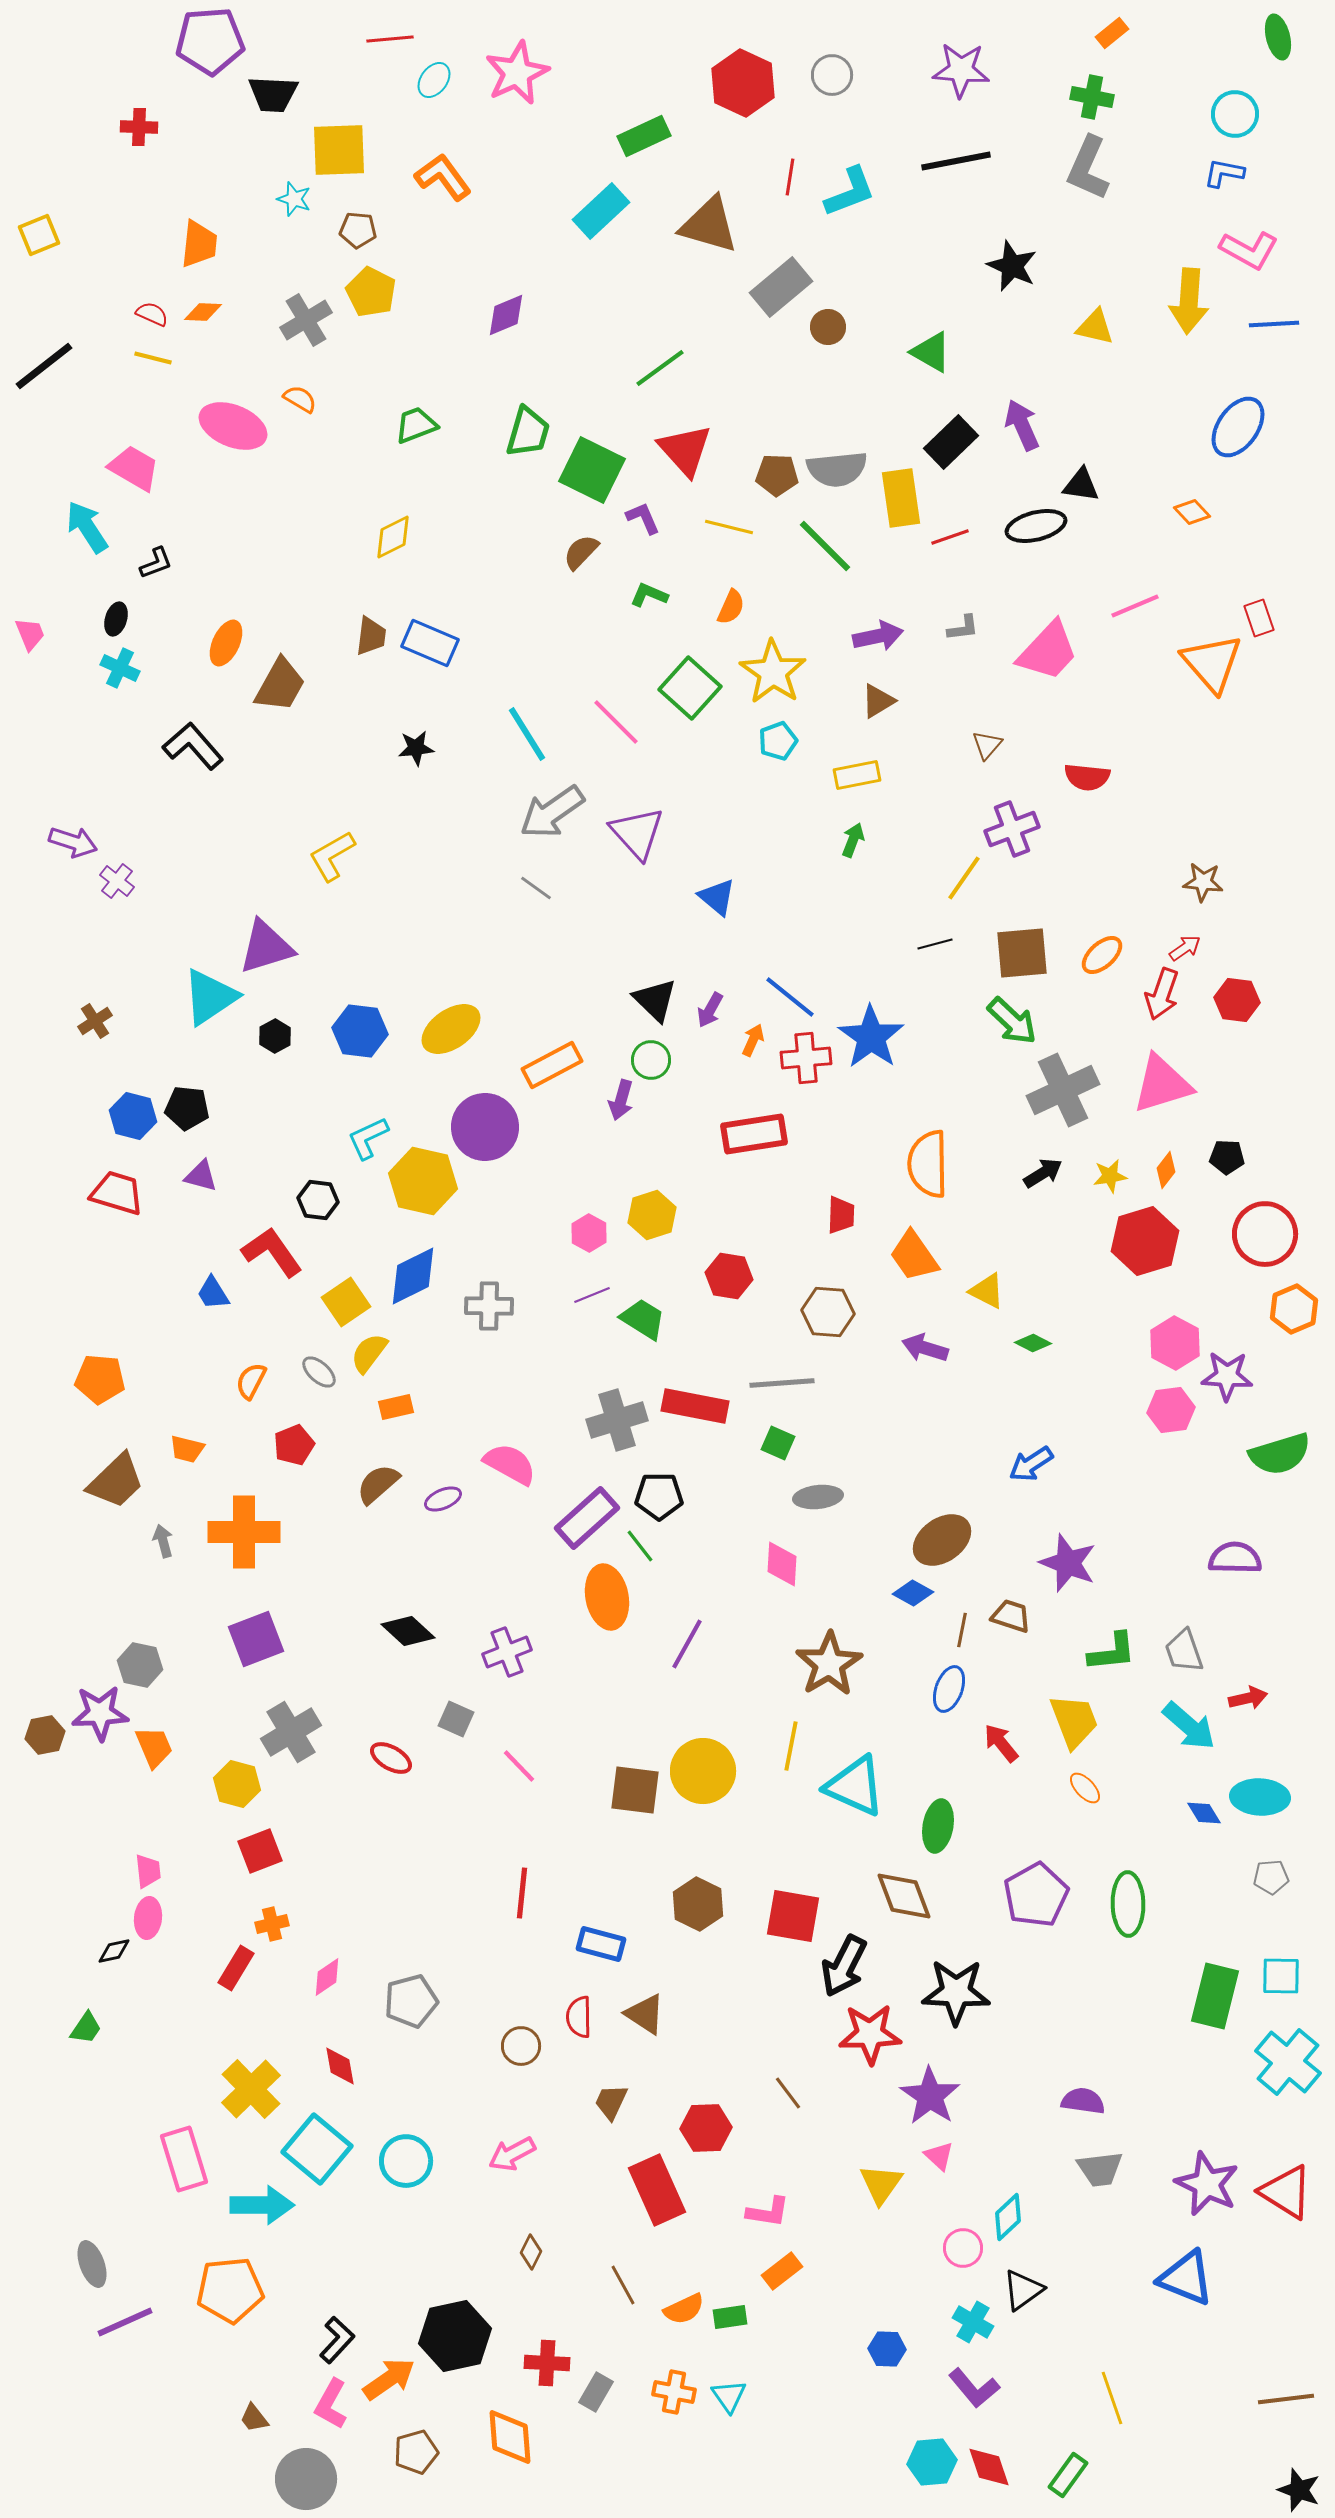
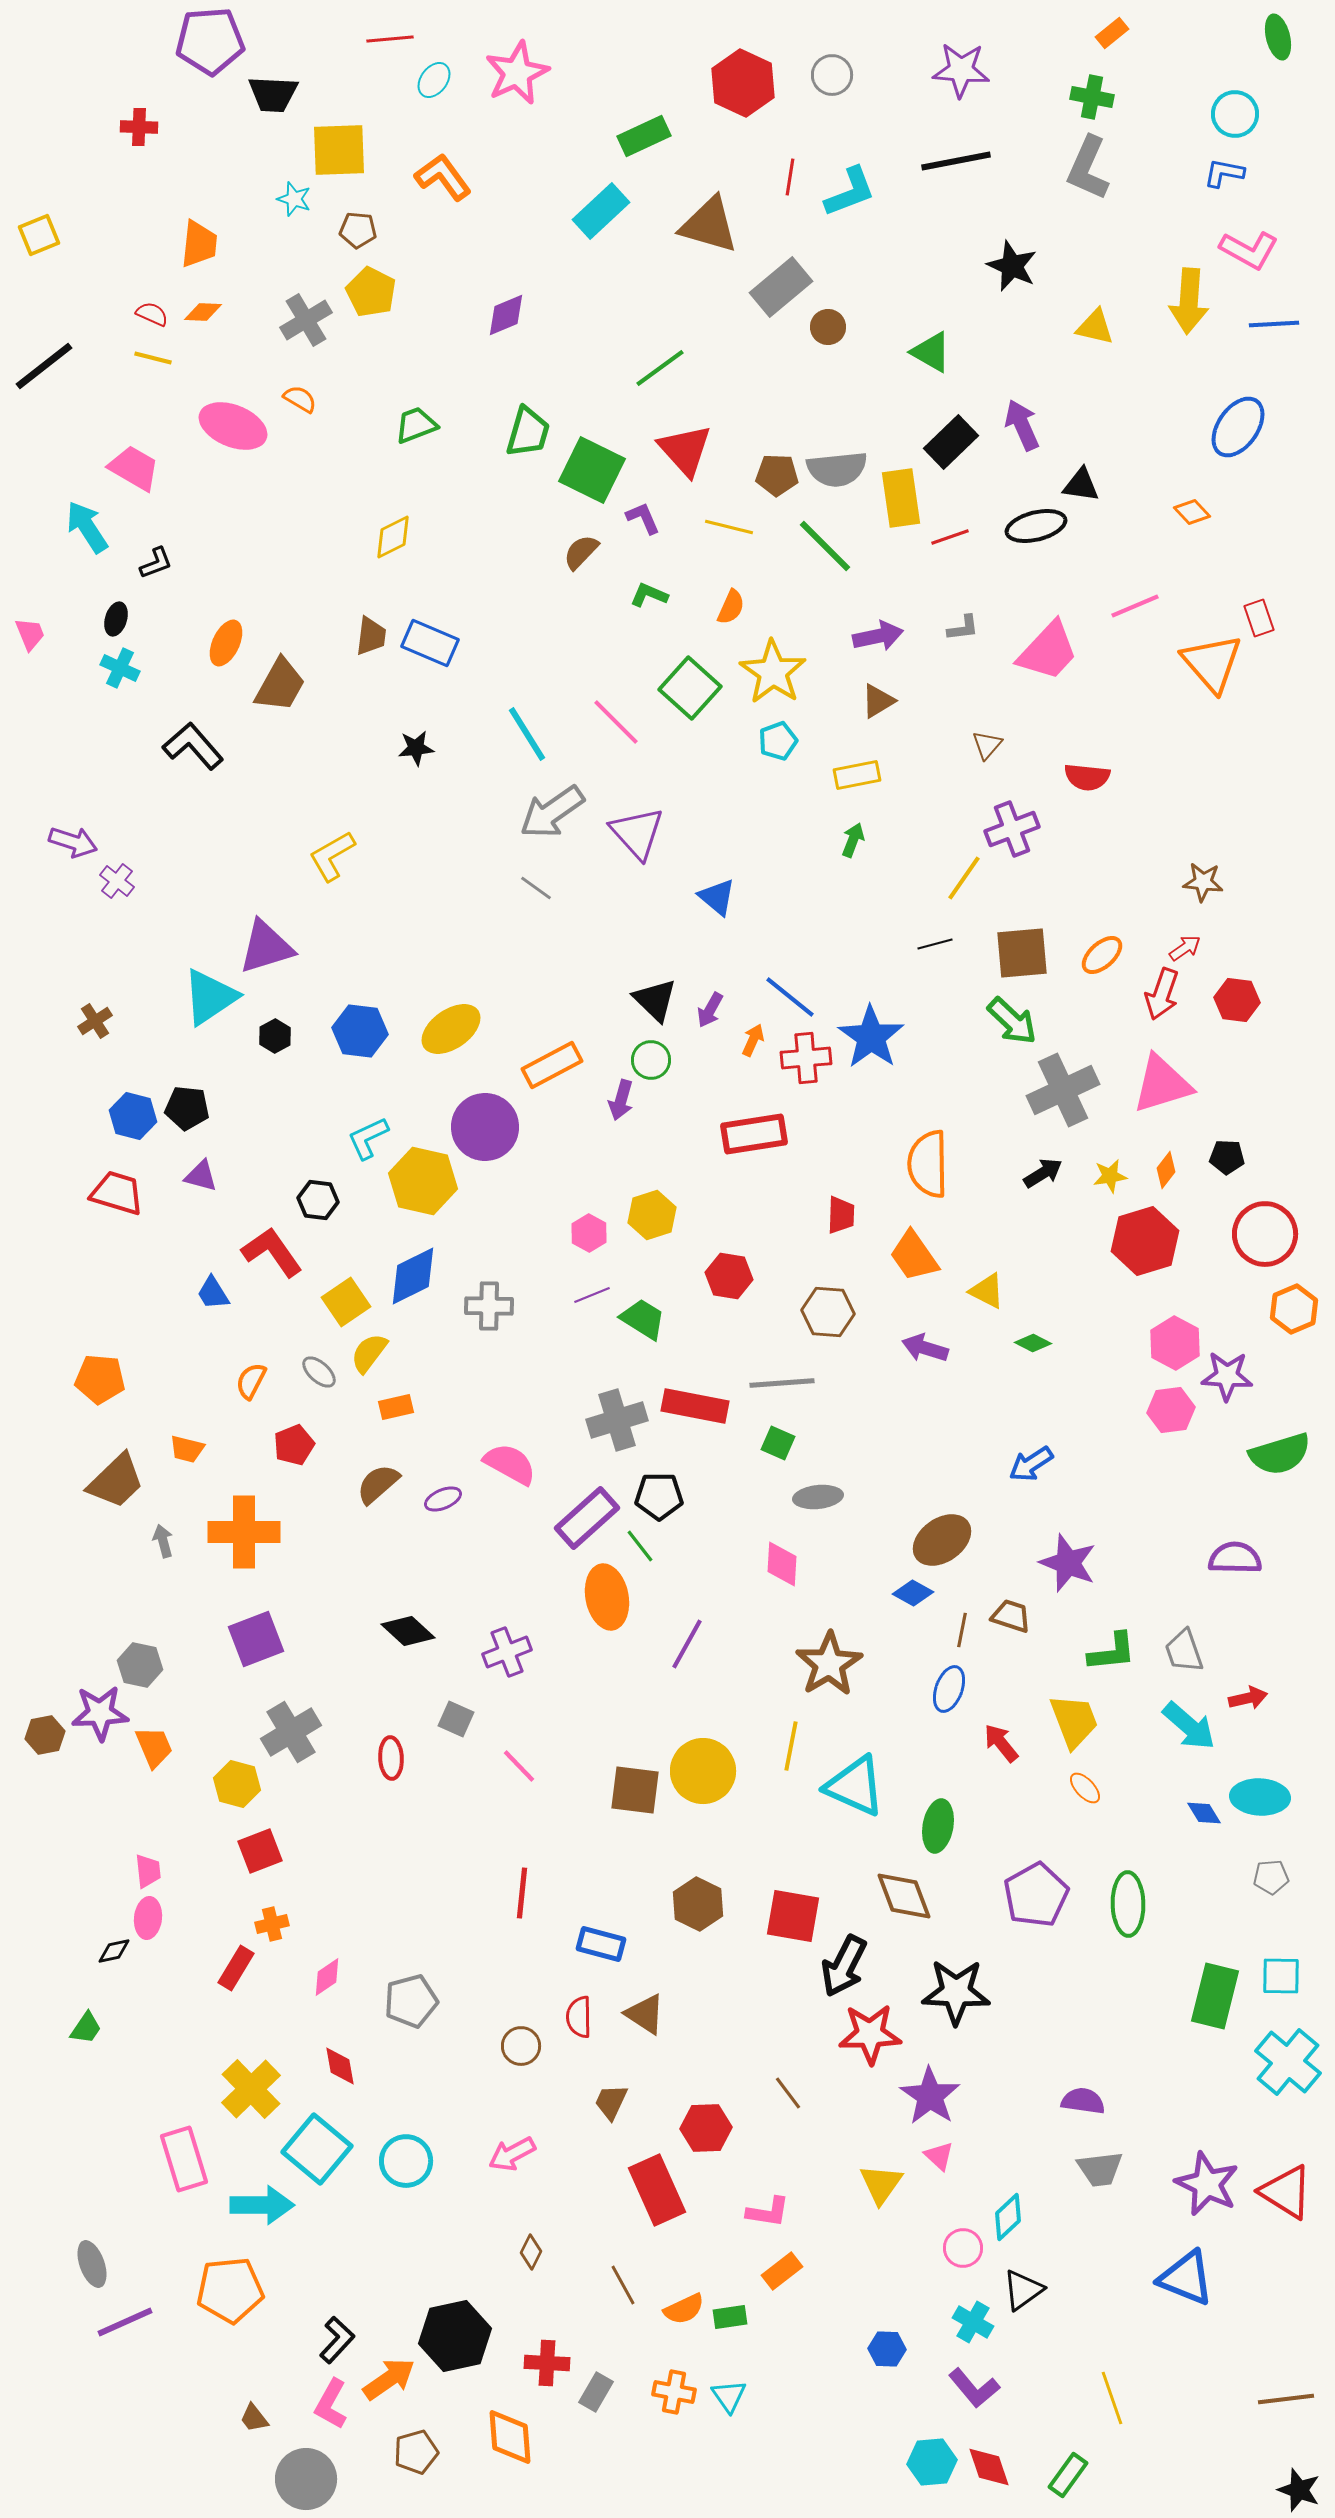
red ellipse at (391, 1758): rotated 57 degrees clockwise
